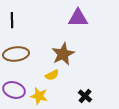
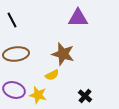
black line: rotated 28 degrees counterclockwise
brown star: rotated 30 degrees counterclockwise
yellow star: moved 1 px left, 1 px up
